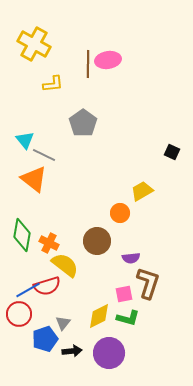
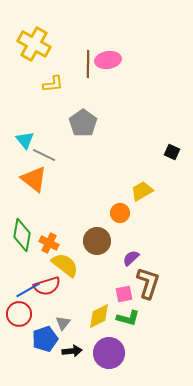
purple semicircle: rotated 144 degrees clockwise
